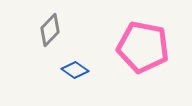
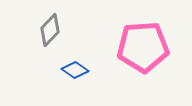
pink pentagon: rotated 15 degrees counterclockwise
